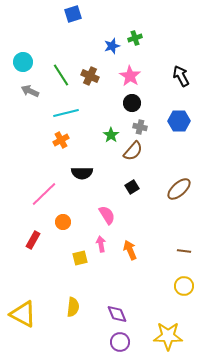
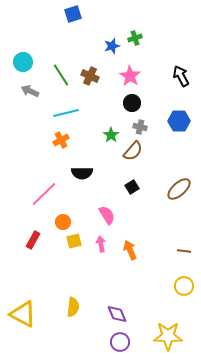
yellow square: moved 6 px left, 17 px up
